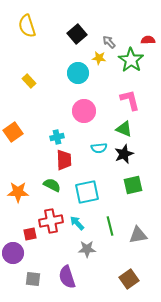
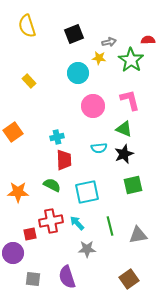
black square: moved 3 px left; rotated 18 degrees clockwise
gray arrow: rotated 120 degrees clockwise
pink circle: moved 9 px right, 5 px up
